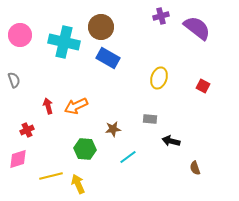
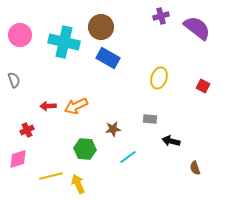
red arrow: rotated 77 degrees counterclockwise
